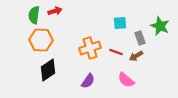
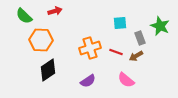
green semicircle: moved 10 px left, 1 px down; rotated 54 degrees counterclockwise
purple semicircle: rotated 21 degrees clockwise
